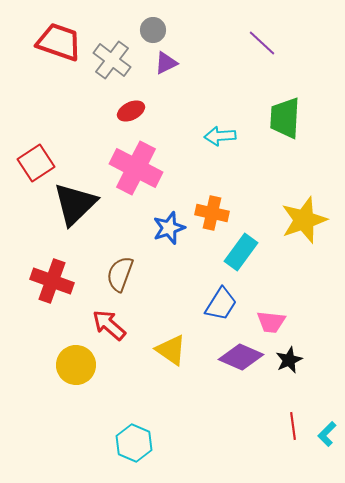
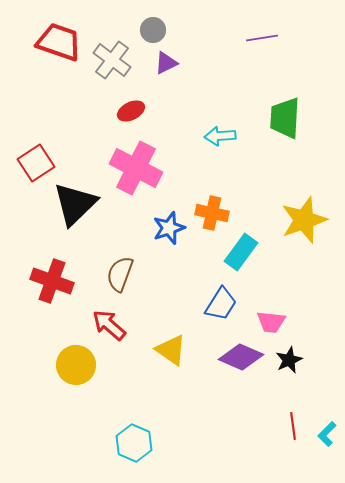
purple line: moved 5 px up; rotated 52 degrees counterclockwise
